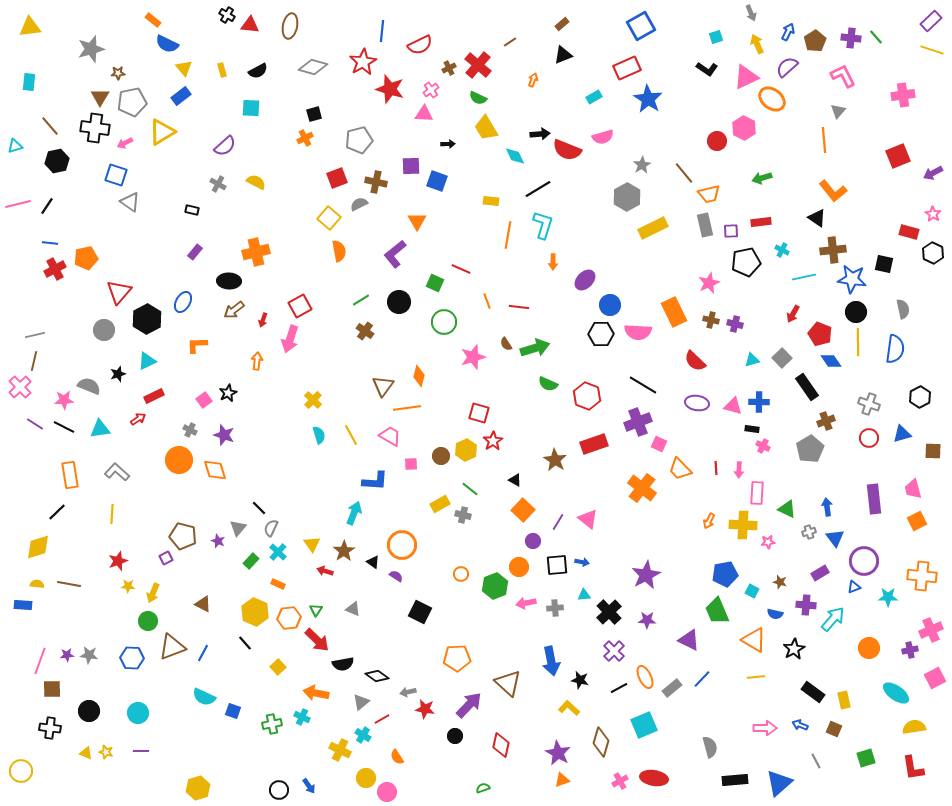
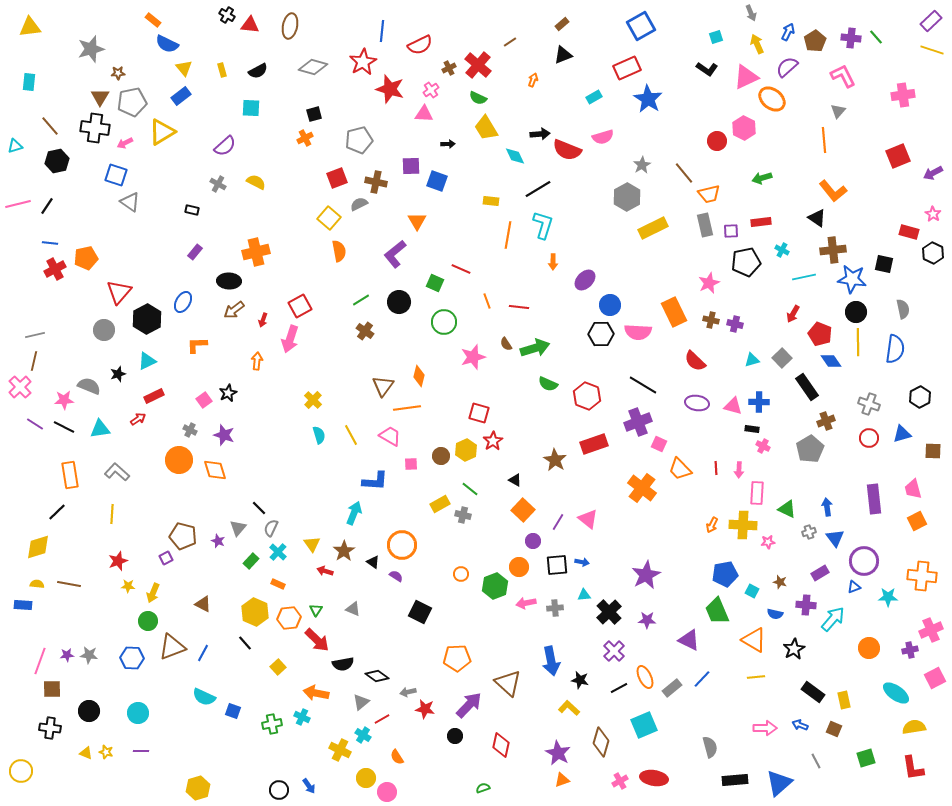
orange arrow at (709, 521): moved 3 px right, 4 px down
